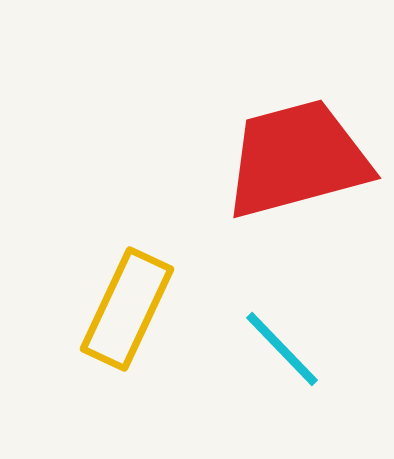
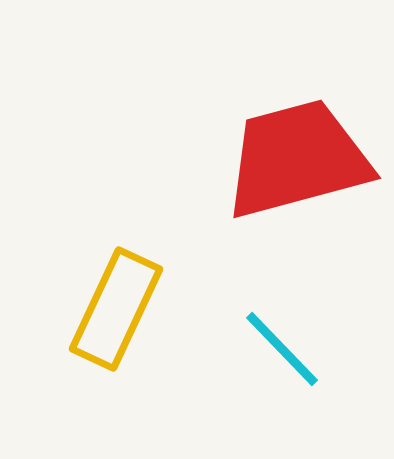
yellow rectangle: moved 11 px left
